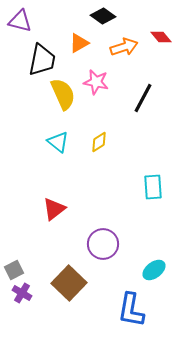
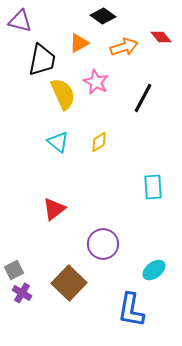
pink star: rotated 15 degrees clockwise
